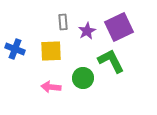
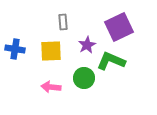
purple star: moved 14 px down
blue cross: rotated 12 degrees counterclockwise
green L-shape: rotated 40 degrees counterclockwise
green circle: moved 1 px right
